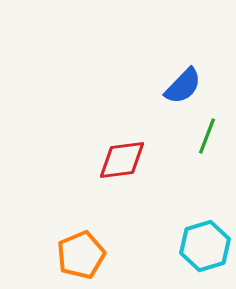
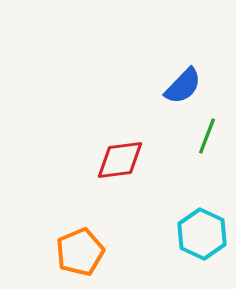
red diamond: moved 2 px left
cyan hexagon: moved 3 px left, 12 px up; rotated 18 degrees counterclockwise
orange pentagon: moved 1 px left, 3 px up
